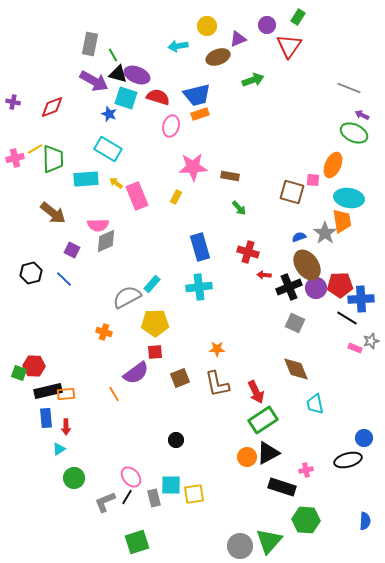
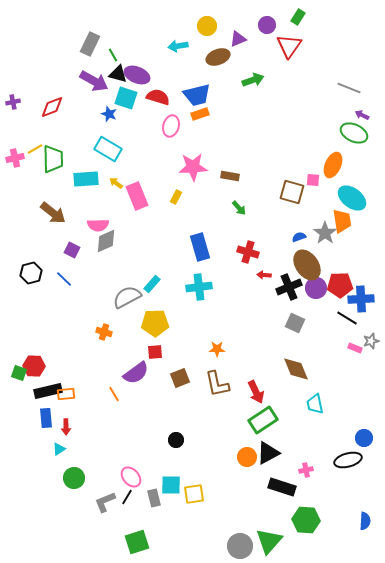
gray rectangle at (90, 44): rotated 15 degrees clockwise
purple cross at (13, 102): rotated 24 degrees counterclockwise
cyan ellipse at (349, 198): moved 3 px right; rotated 28 degrees clockwise
